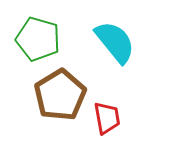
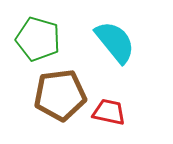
brown pentagon: rotated 24 degrees clockwise
red trapezoid: moved 2 px right, 6 px up; rotated 68 degrees counterclockwise
